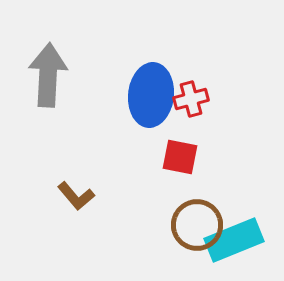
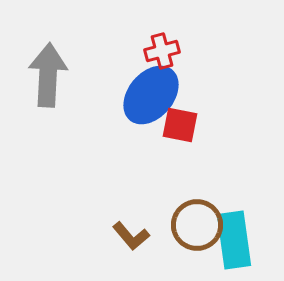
blue ellipse: rotated 34 degrees clockwise
red cross: moved 29 px left, 48 px up
red square: moved 32 px up
brown L-shape: moved 55 px right, 40 px down
cyan rectangle: rotated 76 degrees counterclockwise
